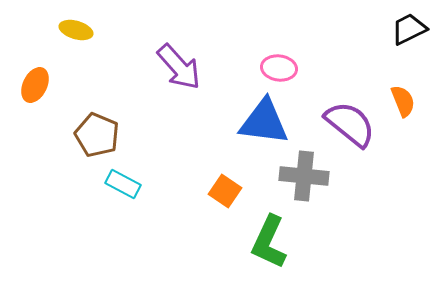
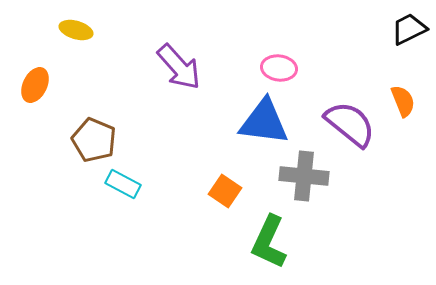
brown pentagon: moved 3 px left, 5 px down
